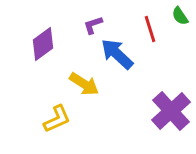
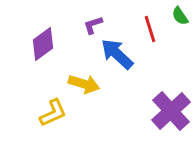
yellow arrow: rotated 16 degrees counterclockwise
yellow L-shape: moved 4 px left, 6 px up
